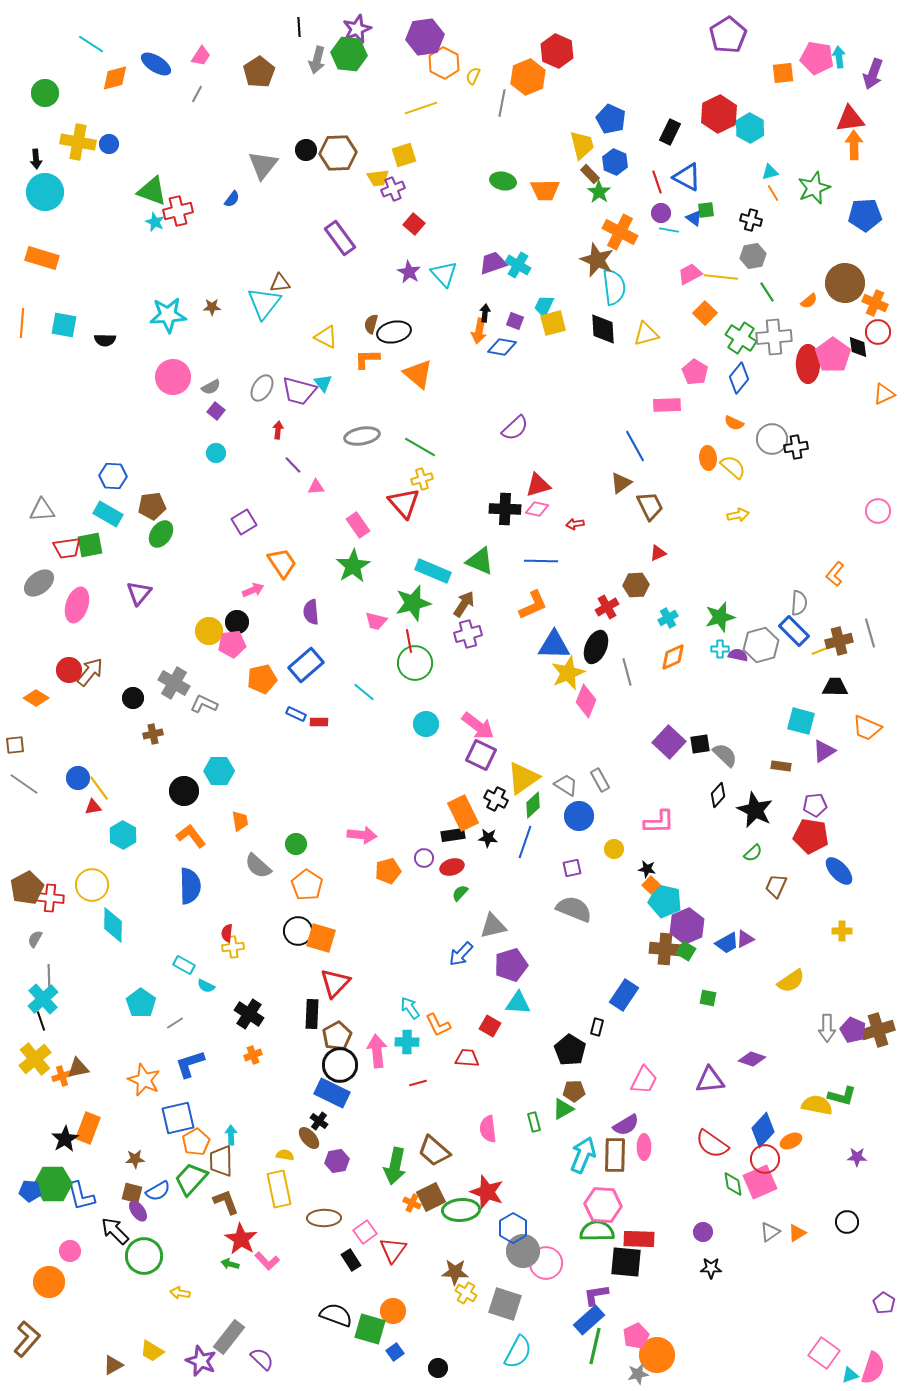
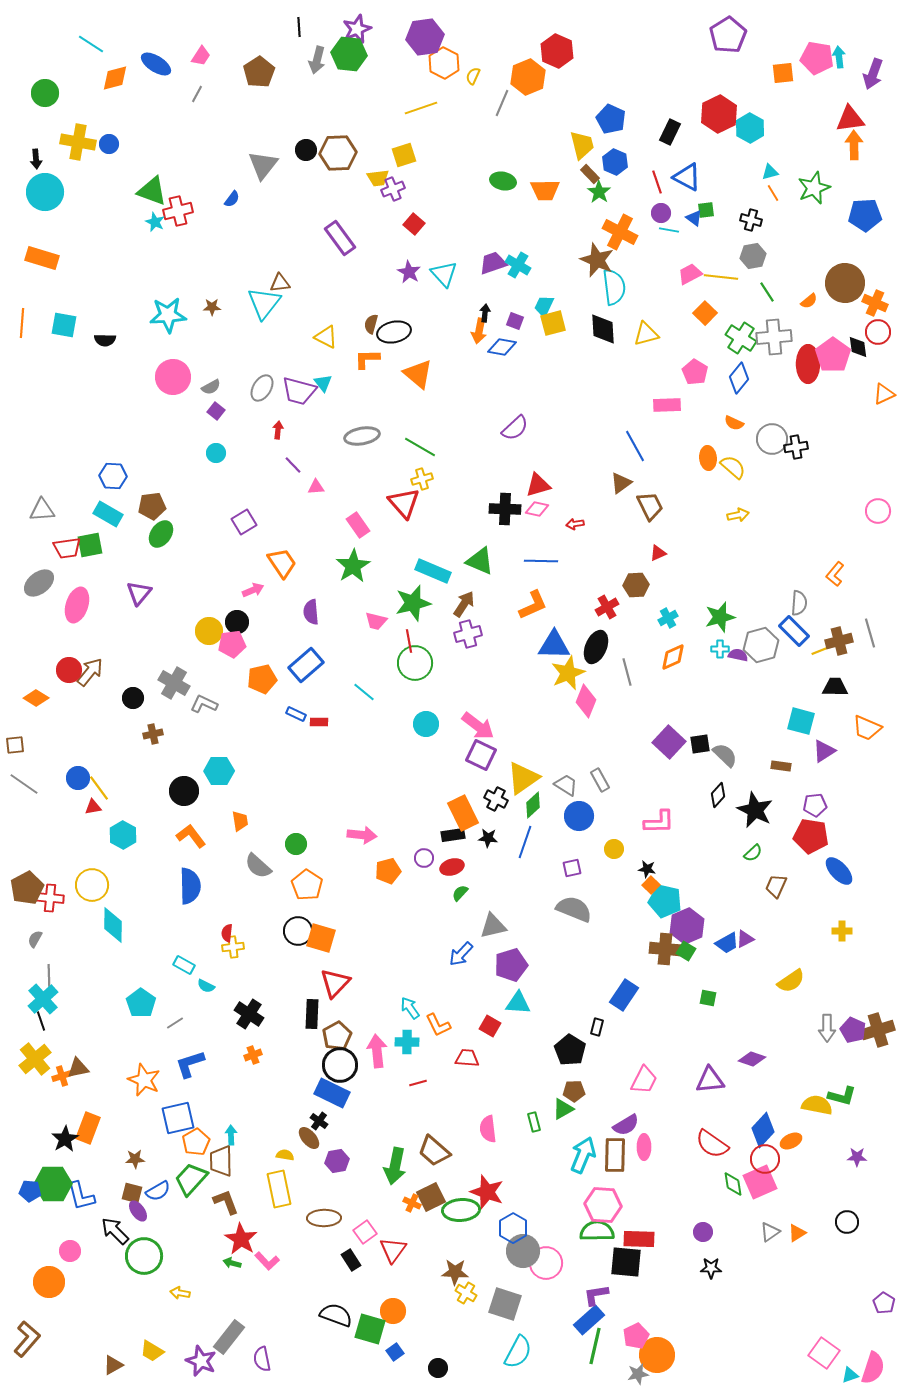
gray line at (502, 103): rotated 12 degrees clockwise
green arrow at (230, 1264): moved 2 px right, 1 px up
purple semicircle at (262, 1359): rotated 145 degrees counterclockwise
